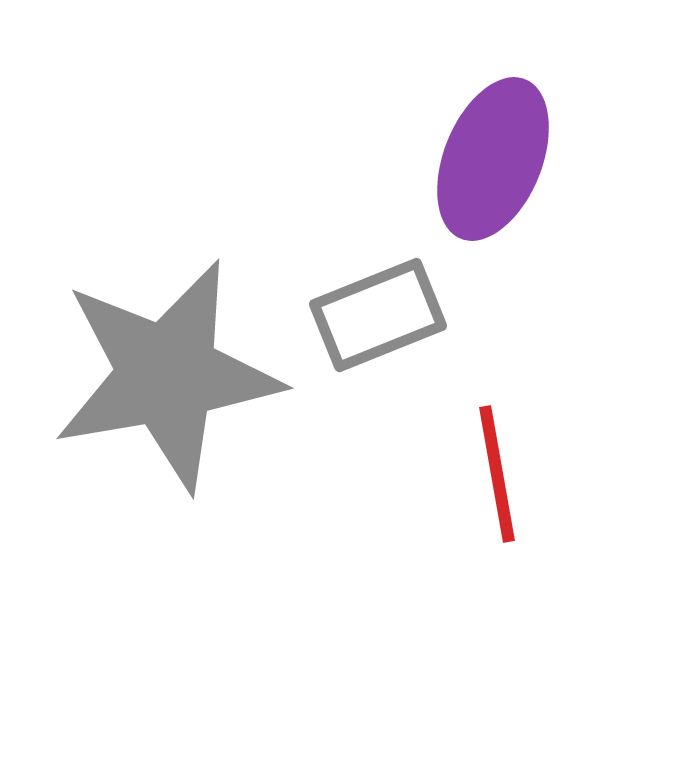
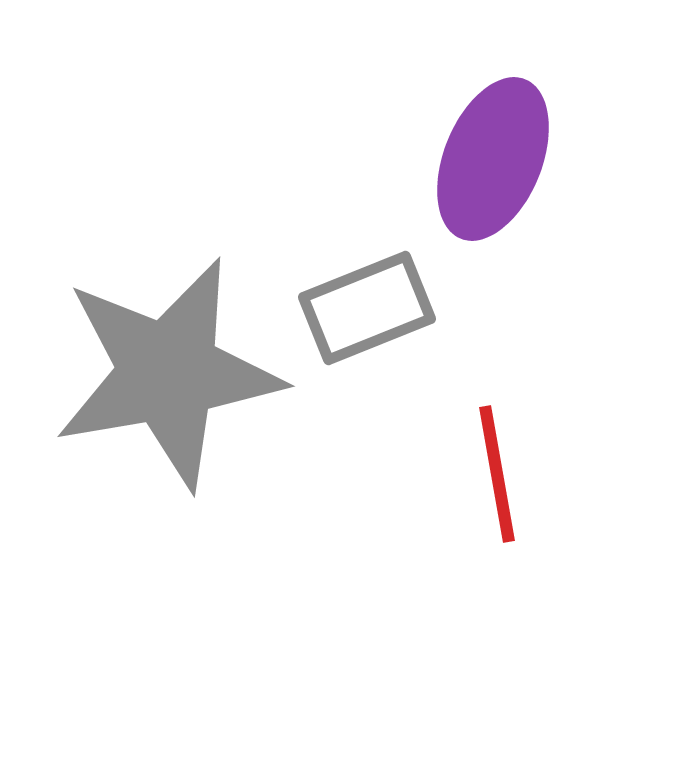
gray rectangle: moved 11 px left, 7 px up
gray star: moved 1 px right, 2 px up
